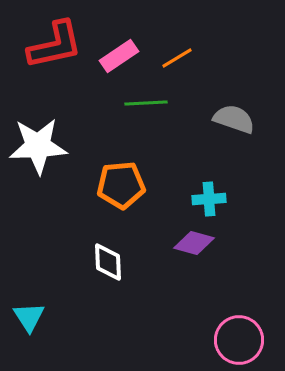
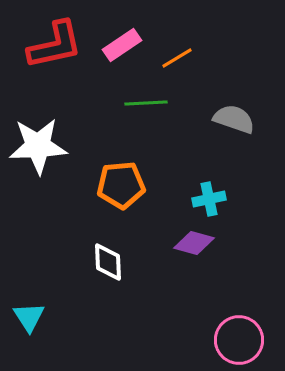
pink rectangle: moved 3 px right, 11 px up
cyan cross: rotated 8 degrees counterclockwise
